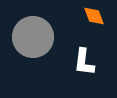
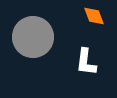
white L-shape: moved 2 px right
